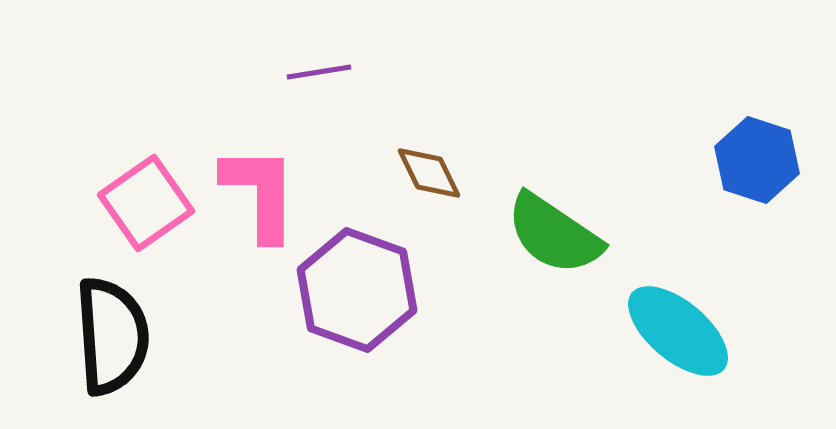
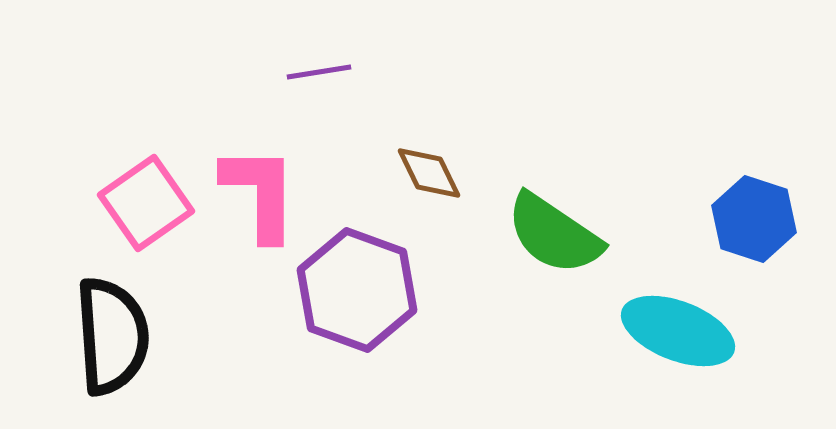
blue hexagon: moved 3 px left, 59 px down
cyan ellipse: rotated 19 degrees counterclockwise
